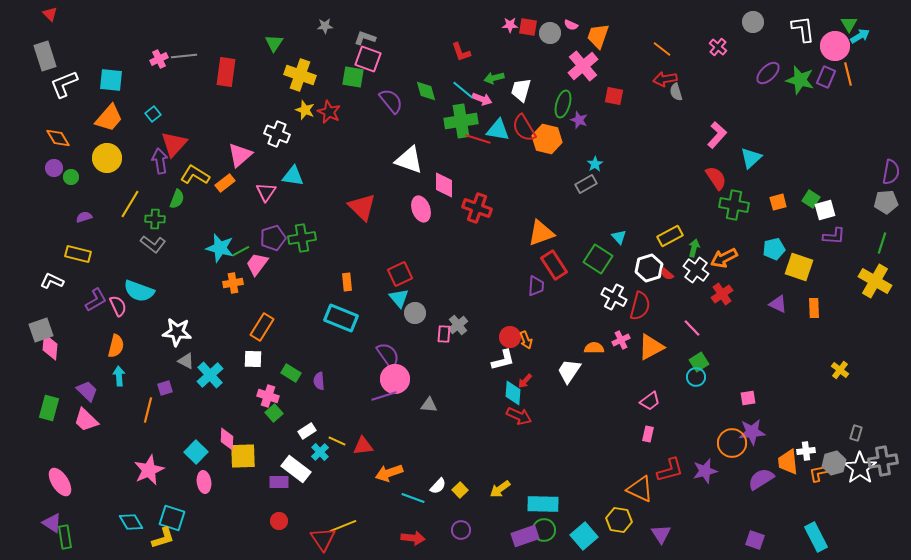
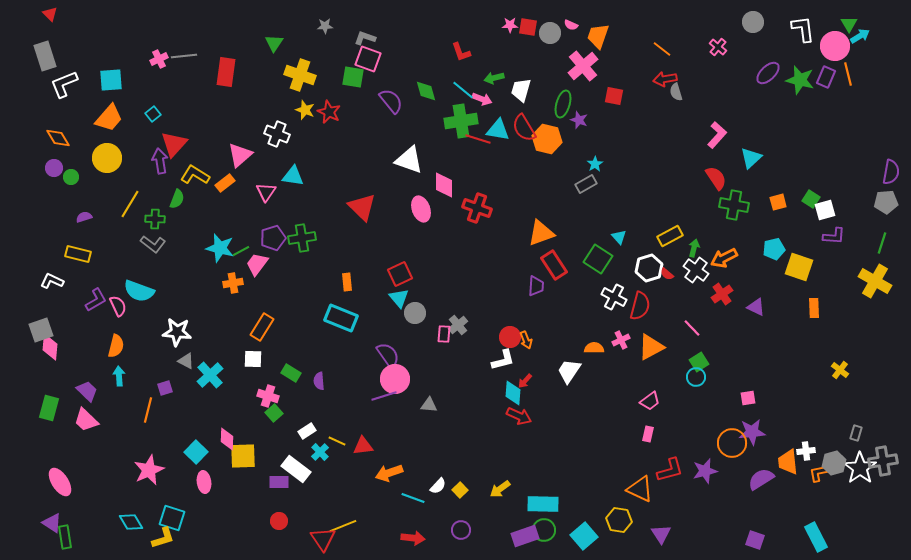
cyan square at (111, 80): rotated 10 degrees counterclockwise
purple triangle at (778, 304): moved 22 px left, 3 px down
